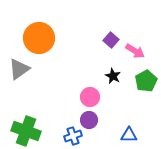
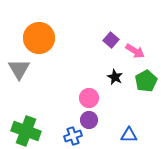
gray triangle: rotated 25 degrees counterclockwise
black star: moved 2 px right, 1 px down
pink circle: moved 1 px left, 1 px down
